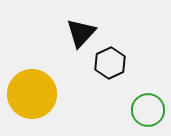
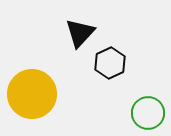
black triangle: moved 1 px left
green circle: moved 3 px down
